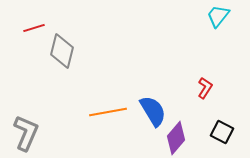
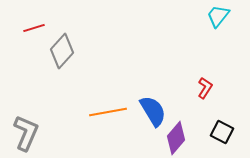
gray diamond: rotated 28 degrees clockwise
